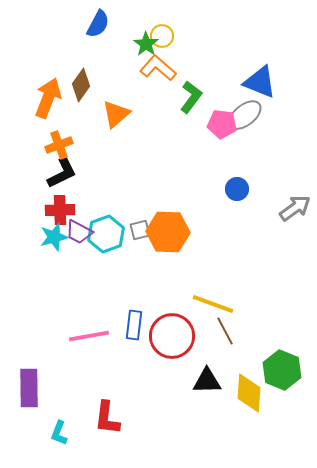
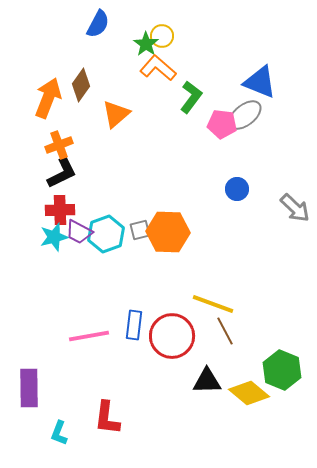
gray arrow: rotated 80 degrees clockwise
yellow diamond: rotated 54 degrees counterclockwise
